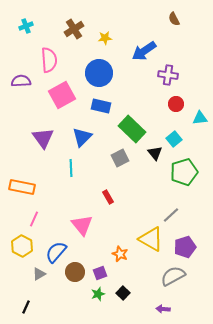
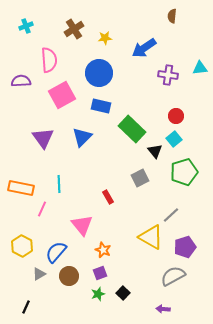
brown semicircle: moved 2 px left, 3 px up; rotated 32 degrees clockwise
blue arrow: moved 3 px up
red circle: moved 12 px down
cyan triangle: moved 50 px up
black triangle: moved 2 px up
gray square: moved 20 px right, 20 px down
cyan line: moved 12 px left, 16 px down
orange rectangle: moved 1 px left, 1 px down
pink line: moved 8 px right, 10 px up
yellow triangle: moved 2 px up
orange star: moved 17 px left, 4 px up
brown circle: moved 6 px left, 4 px down
